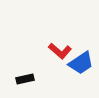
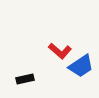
blue trapezoid: moved 3 px down
